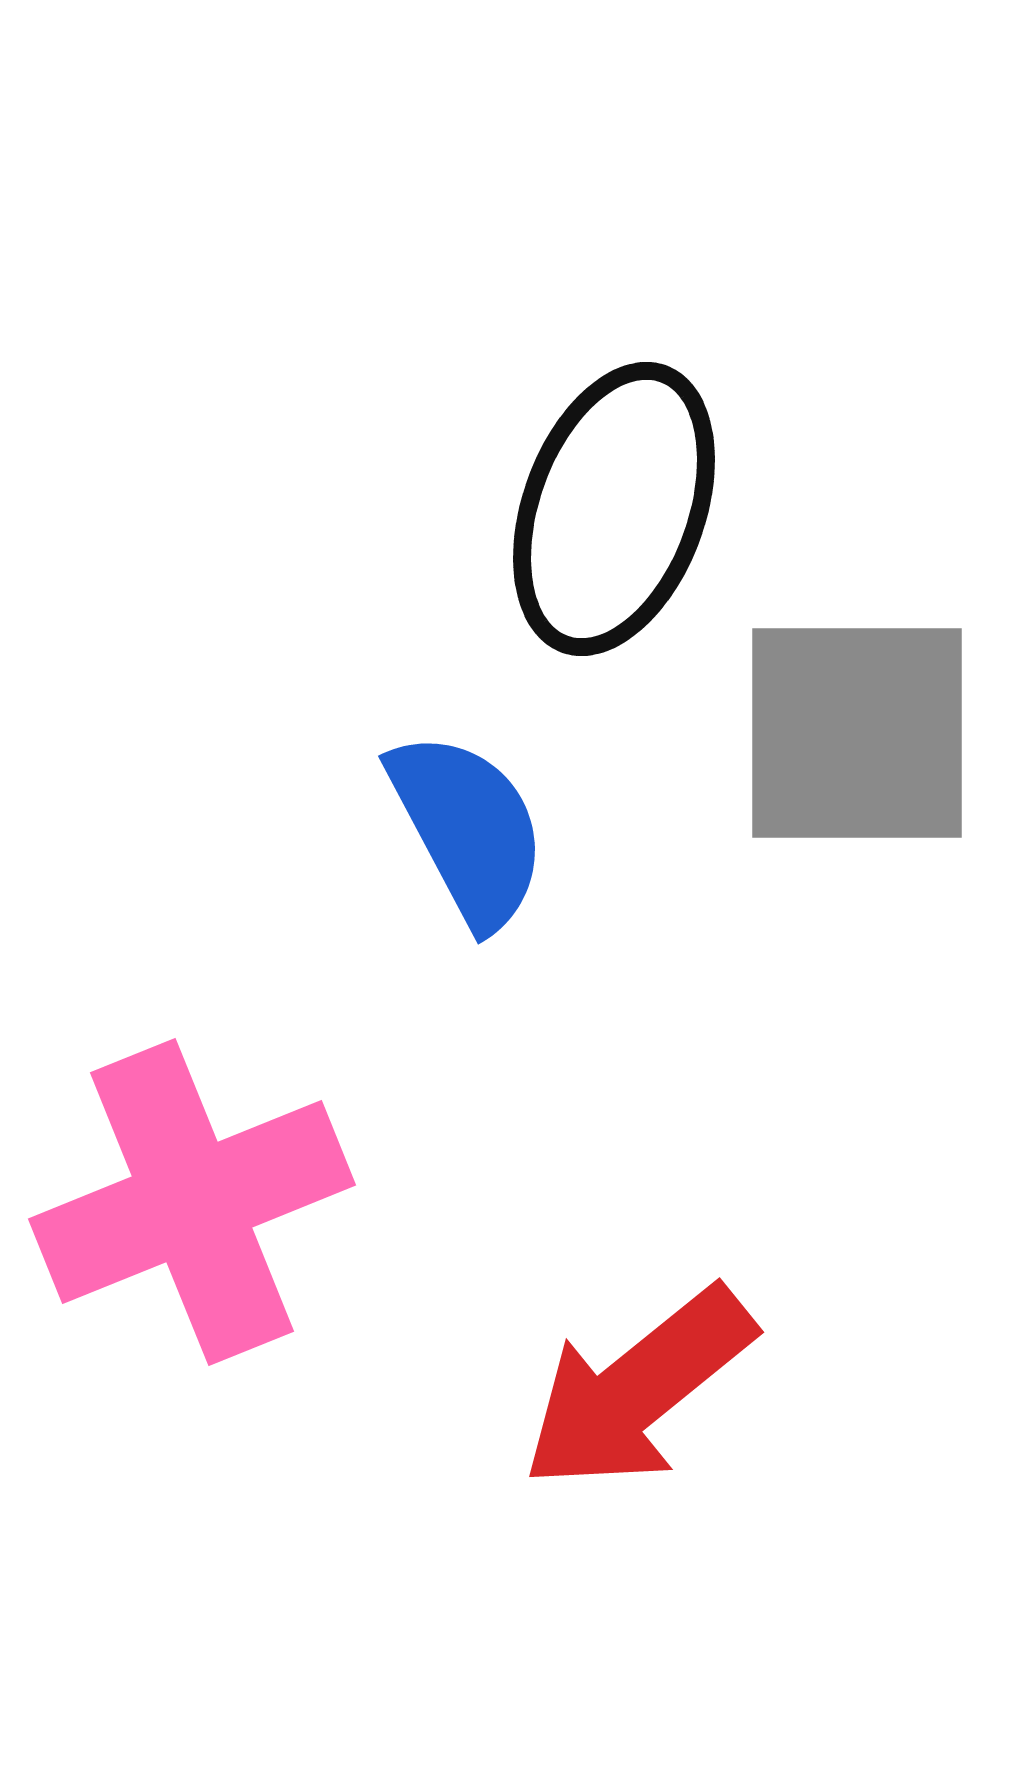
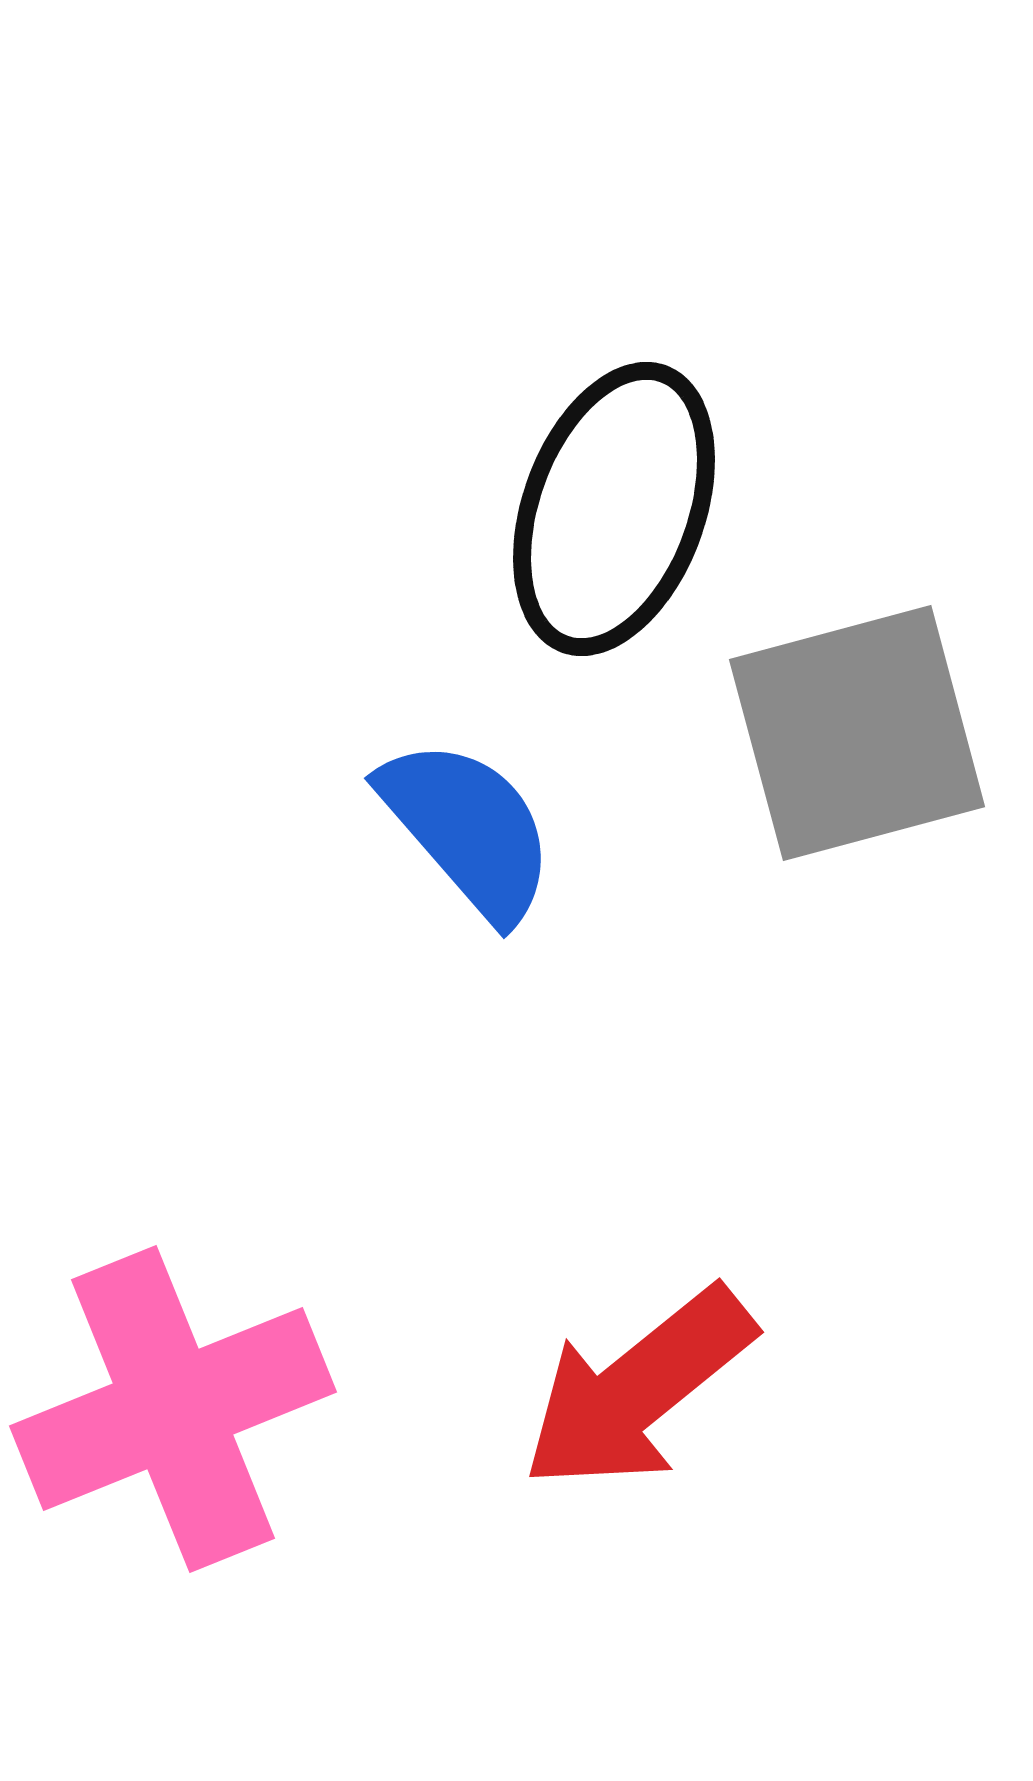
gray square: rotated 15 degrees counterclockwise
blue semicircle: rotated 13 degrees counterclockwise
pink cross: moved 19 px left, 207 px down
